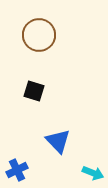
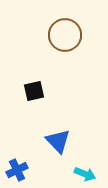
brown circle: moved 26 px right
black square: rotated 30 degrees counterclockwise
cyan arrow: moved 8 px left, 1 px down
